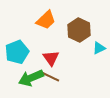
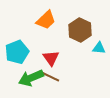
brown hexagon: moved 1 px right
cyan triangle: rotated 32 degrees clockwise
